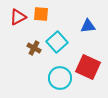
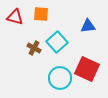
red triangle: moved 3 px left; rotated 42 degrees clockwise
red square: moved 1 px left, 2 px down
